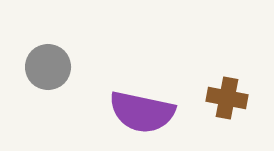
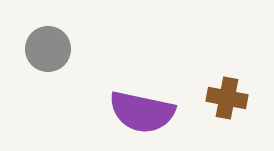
gray circle: moved 18 px up
